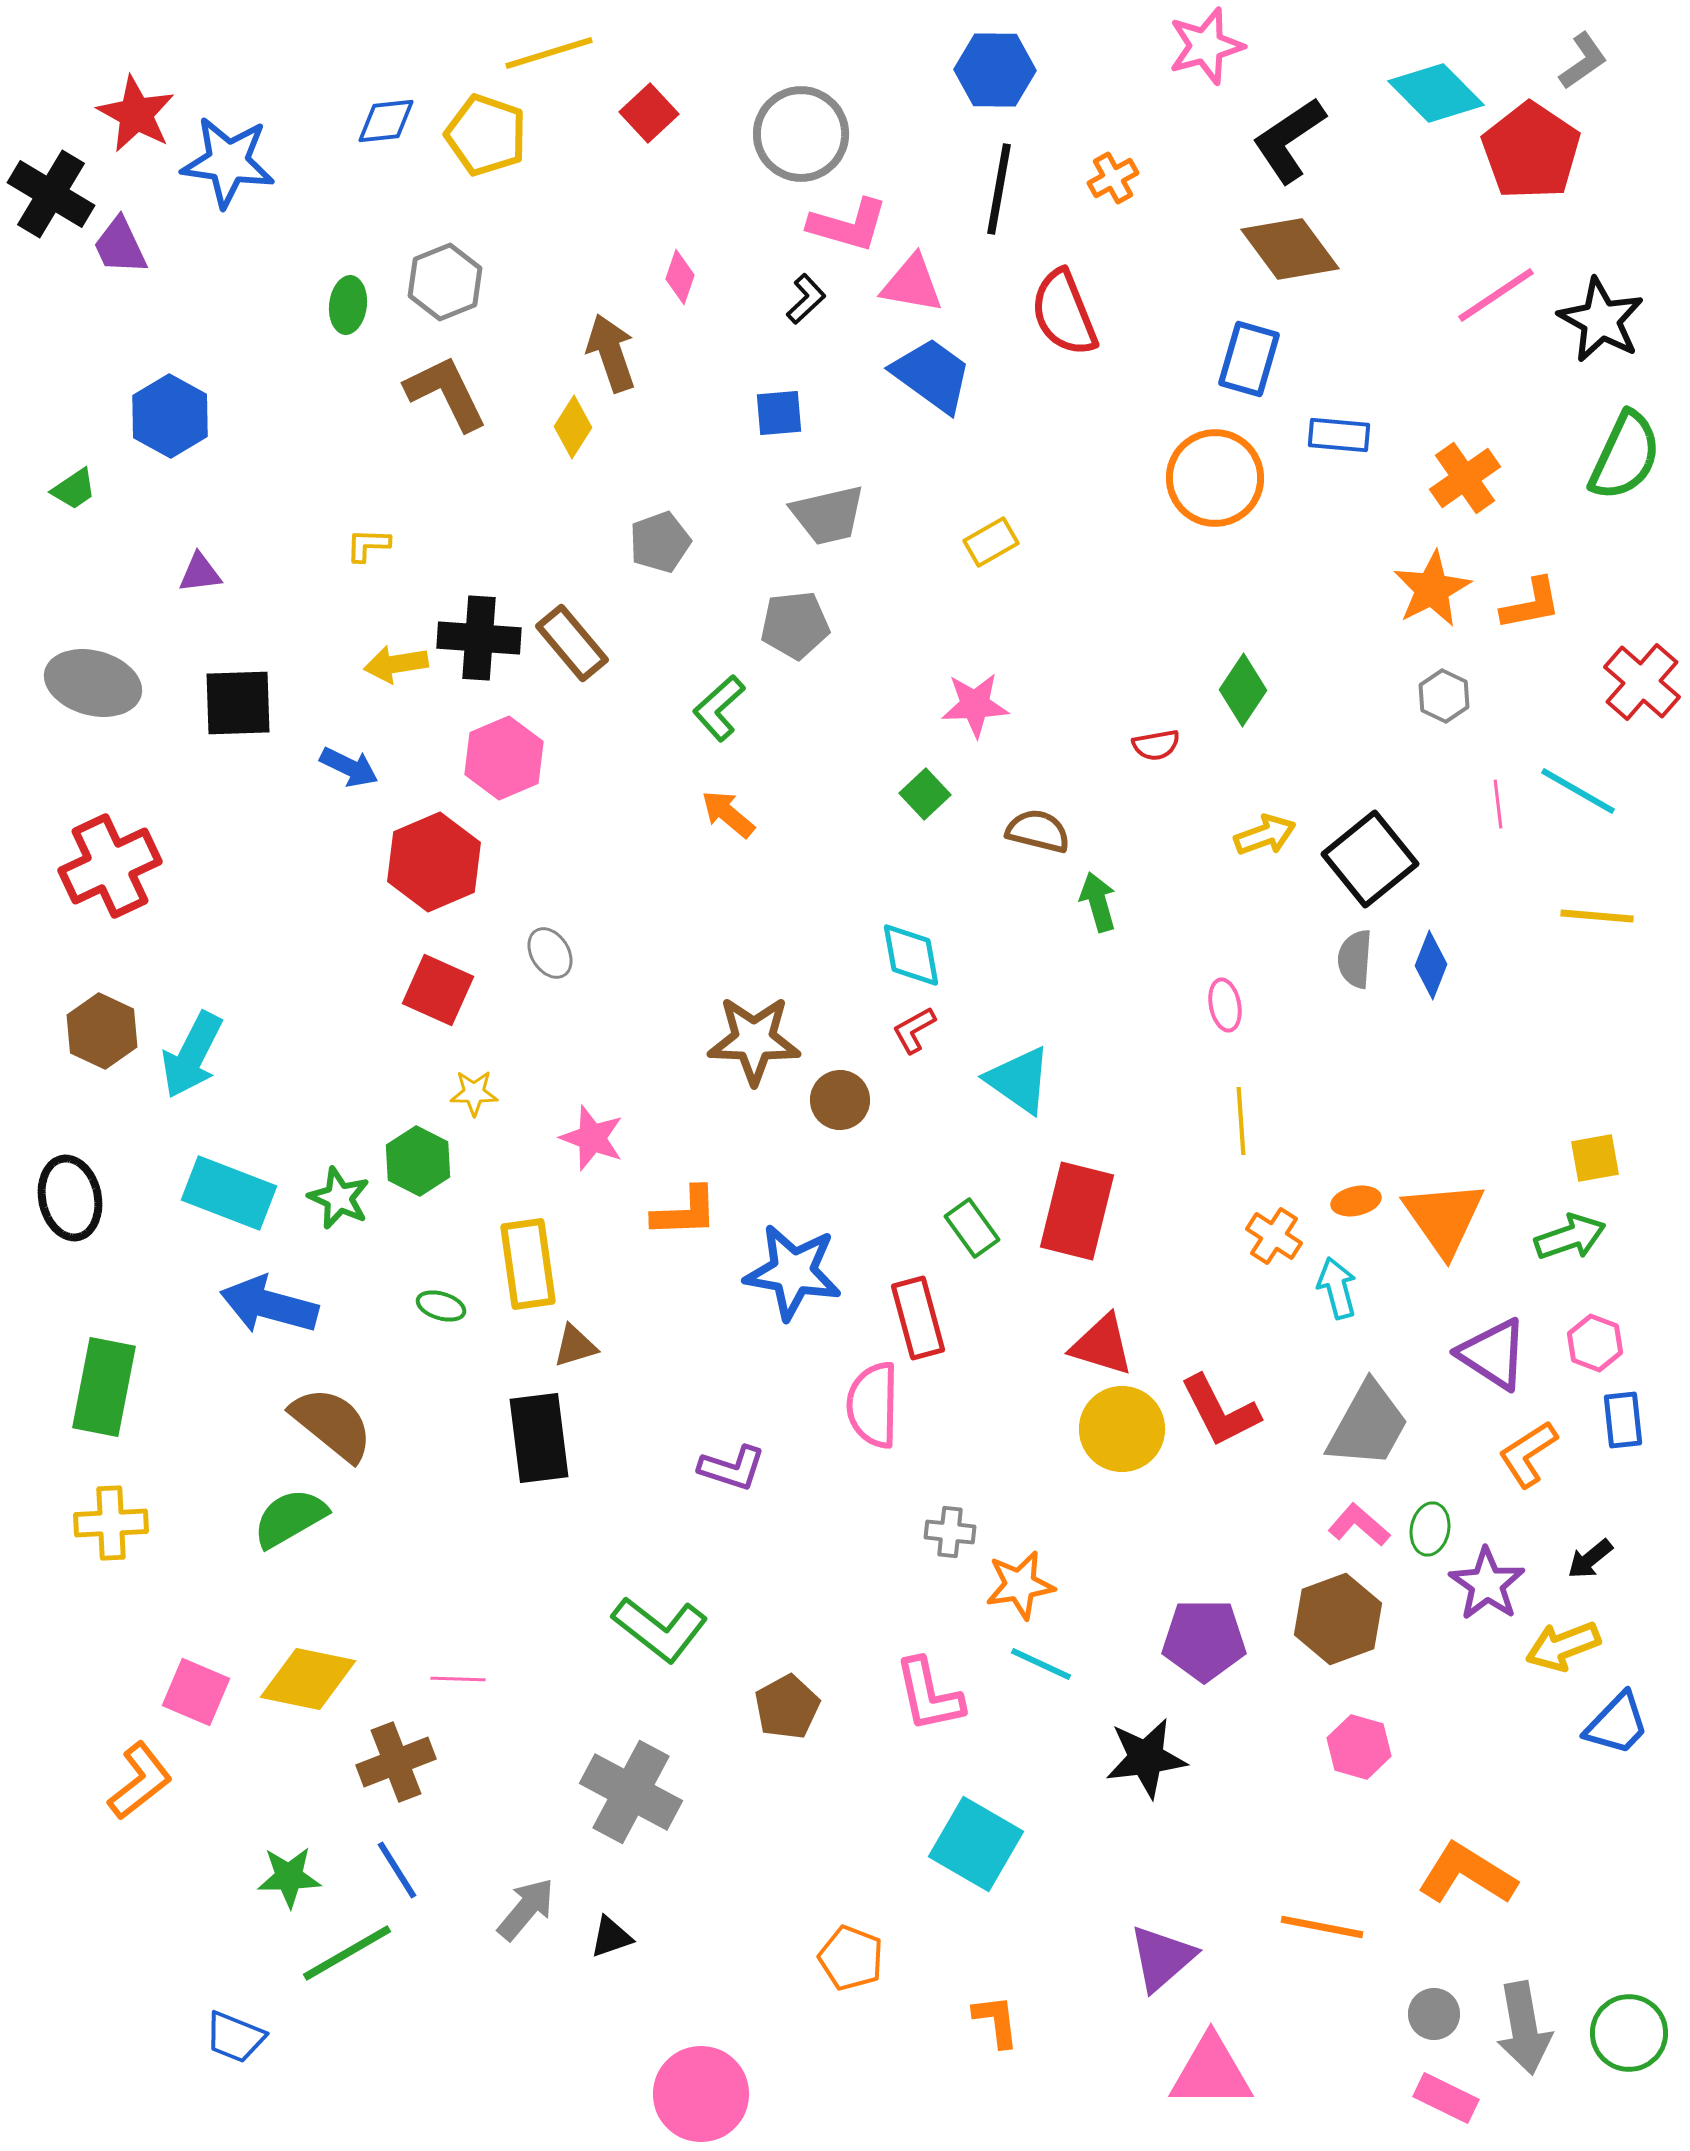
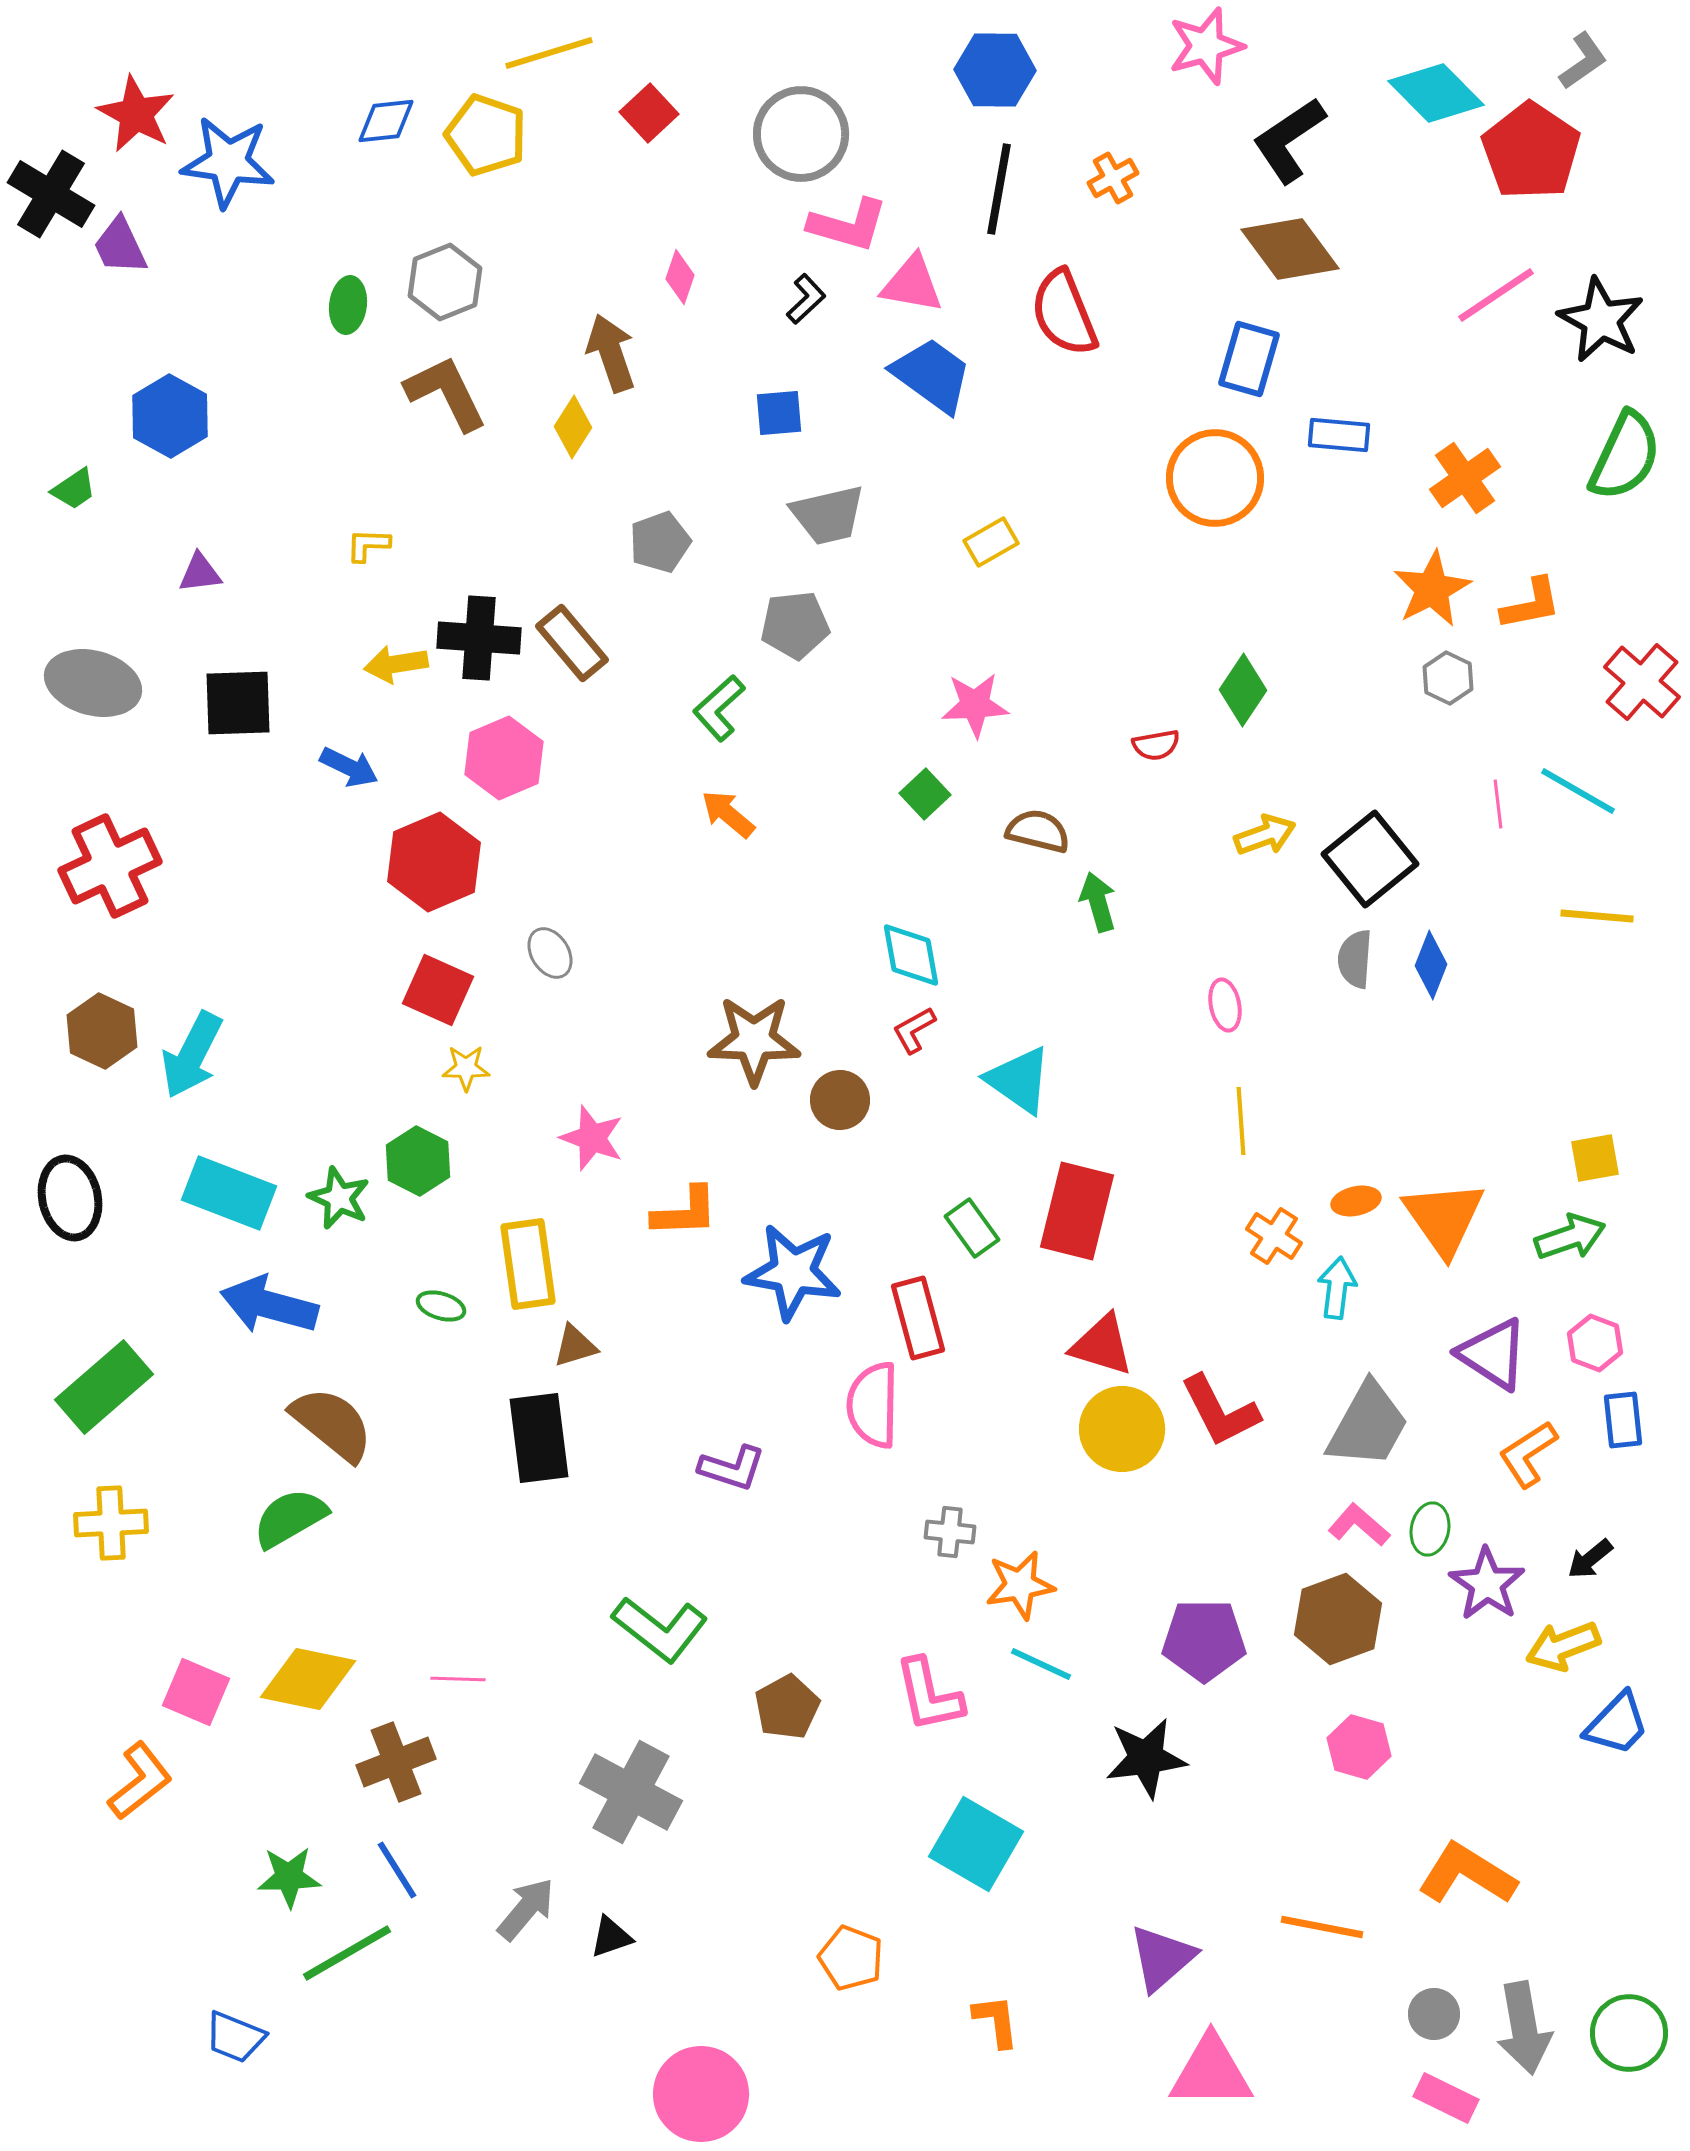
gray hexagon at (1444, 696): moved 4 px right, 18 px up
yellow star at (474, 1093): moved 8 px left, 25 px up
cyan arrow at (1337, 1288): rotated 22 degrees clockwise
green rectangle at (104, 1387): rotated 38 degrees clockwise
